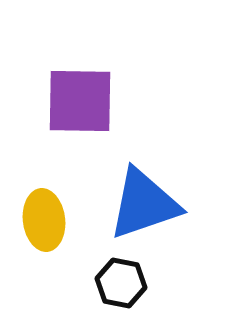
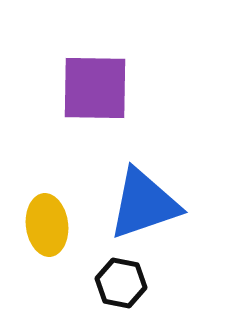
purple square: moved 15 px right, 13 px up
yellow ellipse: moved 3 px right, 5 px down
